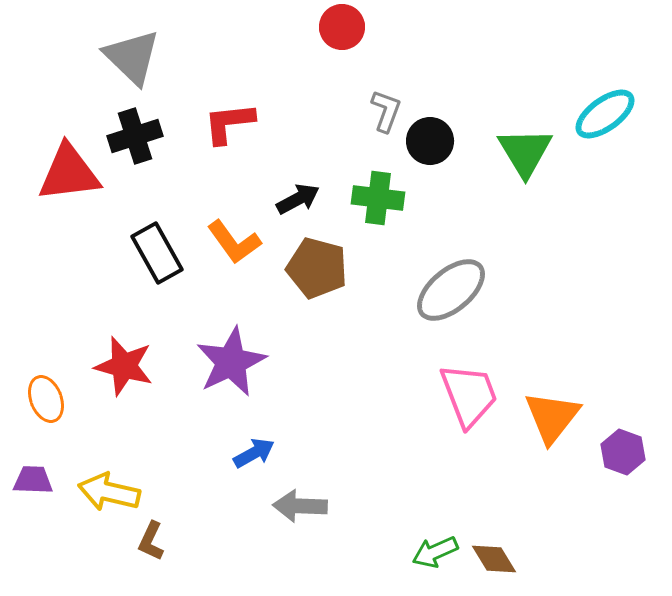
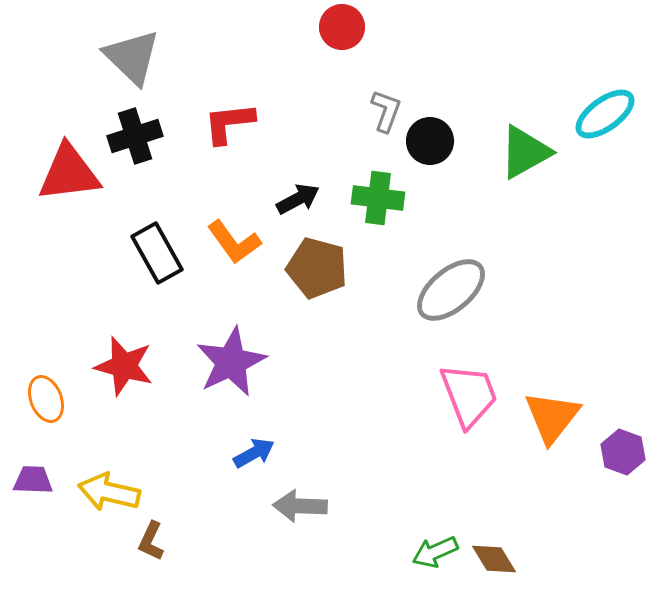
green triangle: rotated 32 degrees clockwise
